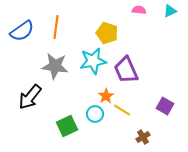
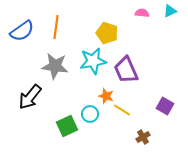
pink semicircle: moved 3 px right, 3 px down
orange star: rotated 21 degrees counterclockwise
cyan circle: moved 5 px left
